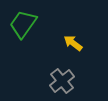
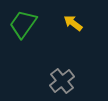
yellow arrow: moved 20 px up
